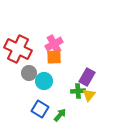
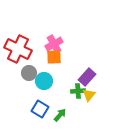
purple rectangle: rotated 12 degrees clockwise
